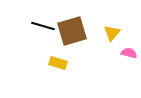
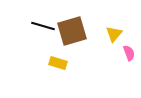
yellow triangle: moved 2 px right, 1 px down
pink semicircle: rotated 56 degrees clockwise
